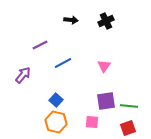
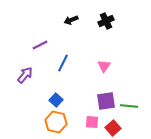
black arrow: rotated 152 degrees clockwise
blue line: rotated 36 degrees counterclockwise
purple arrow: moved 2 px right
red square: moved 15 px left; rotated 21 degrees counterclockwise
